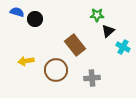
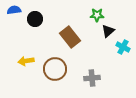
blue semicircle: moved 3 px left, 2 px up; rotated 24 degrees counterclockwise
brown rectangle: moved 5 px left, 8 px up
brown circle: moved 1 px left, 1 px up
